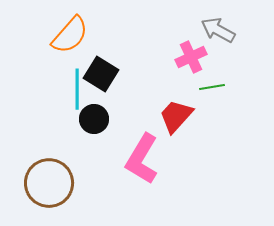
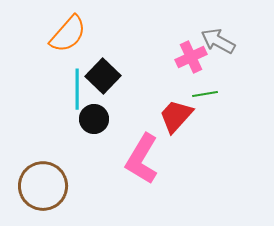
gray arrow: moved 11 px down
orange semicircle: moved 2 px left, 1 px up
black square: moved 2 px right, 2 px down; rotated 12 degrees clockwise
green line: moved 7 px left, 7 px down
brown circle: moved 6 px left, 3 px down
